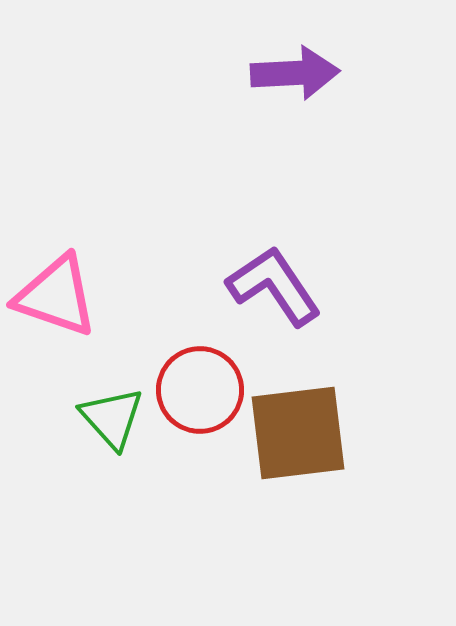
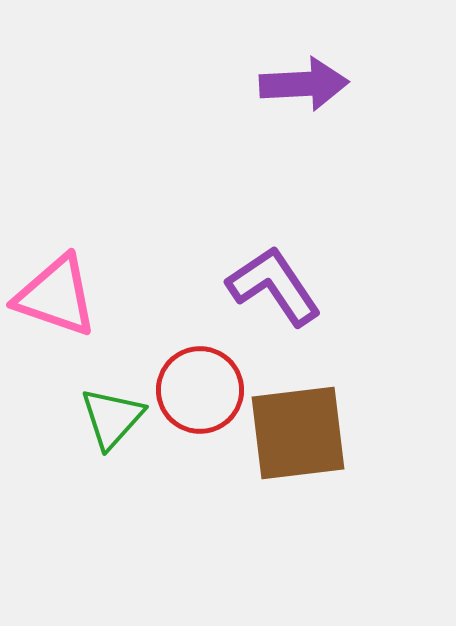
purple arrow: moved 9 px right, 11 px down
green triangle: rotated 24 degrees clockwise
